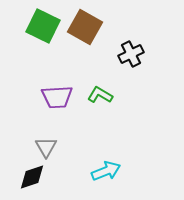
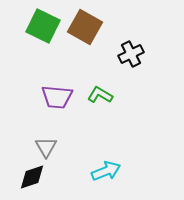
purple trapezoid: rotated 8 degrees clockwise
